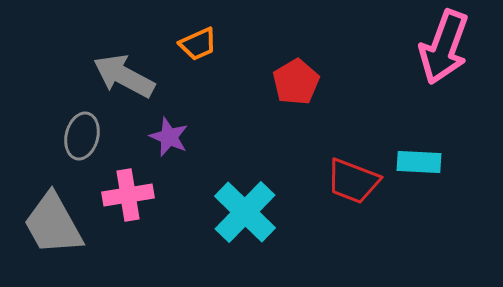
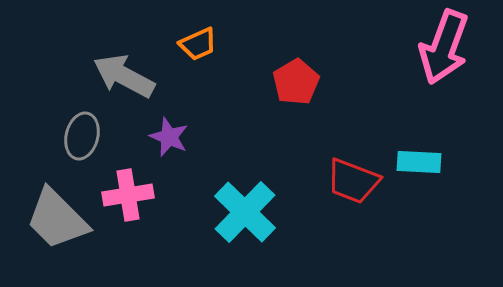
gray trapezoid: moved 4 px right, 5 px up; rotated 16 degrees counterclockwise
